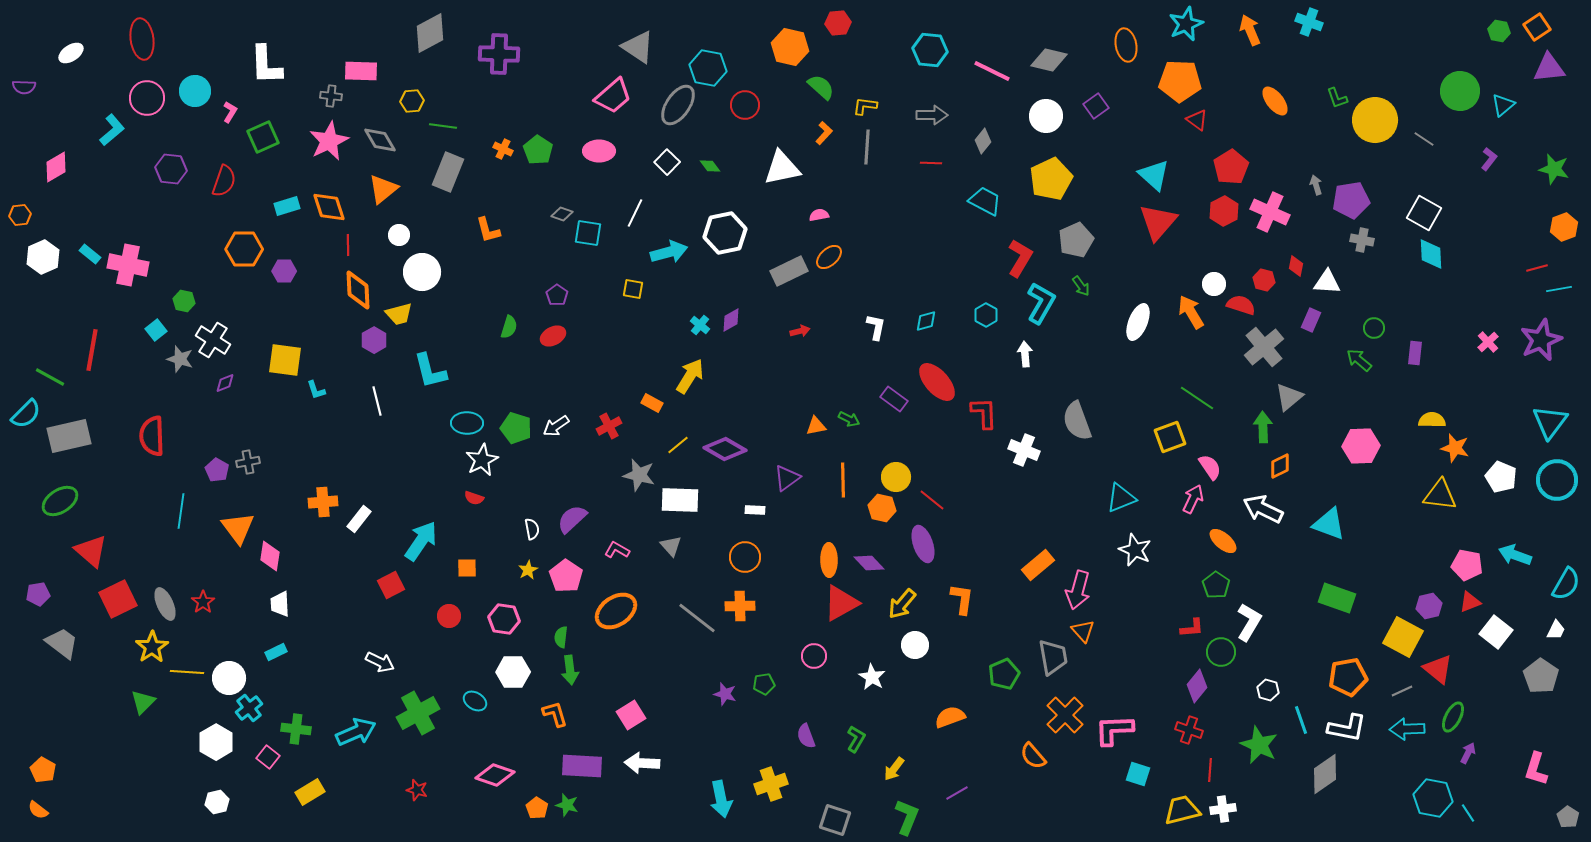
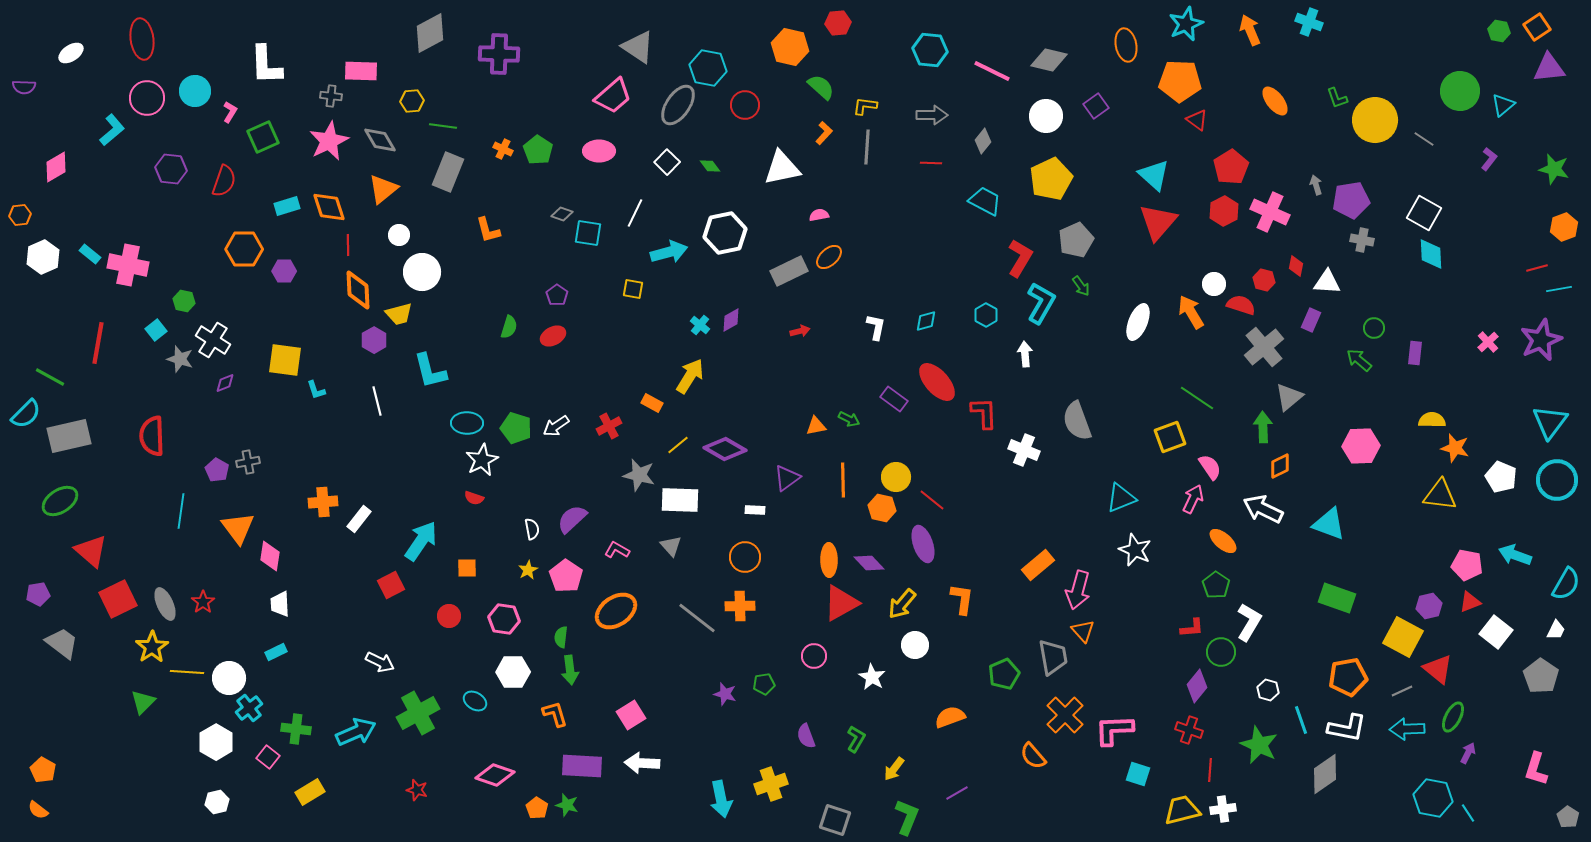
red line at (92, 350): moved 6 px right, 7 px up
